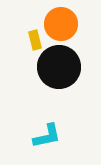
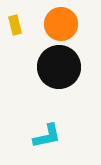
yellow rectangle: moved 20 px left, 15 px up
